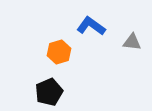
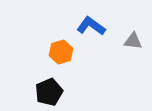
gray triangle: moved 1 px right, 1 px up
orange hexagon: moved 2 px right
